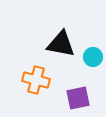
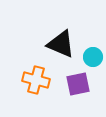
black triangle: rotated 12 degrees clockwise
purple square: moved 14 px up
